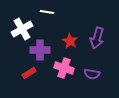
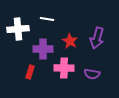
white line: moved 7 px down
white cross: moved 4 px left; rotated 25 degrees clockwise
purple cross: moved 3 px right, 1 px up
pink cross: rotated 18 degrees counterclockwise
red rectangle: moved 1 px right, 1 px up; rotated 40 degrees counterclockwise
